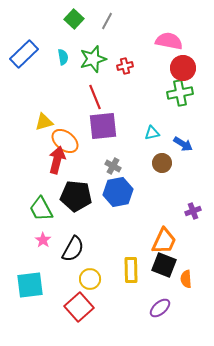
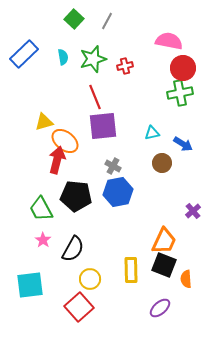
purple cross: rotated 21 degrees counterclockwise
